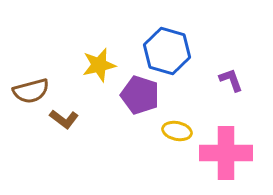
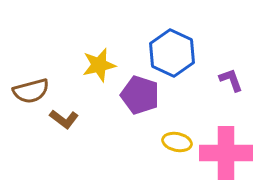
blue hexagon: moved 5 px right, 2 px down; rotated 9 degrees clockwise
yellow ellipse: moved 11 px down
